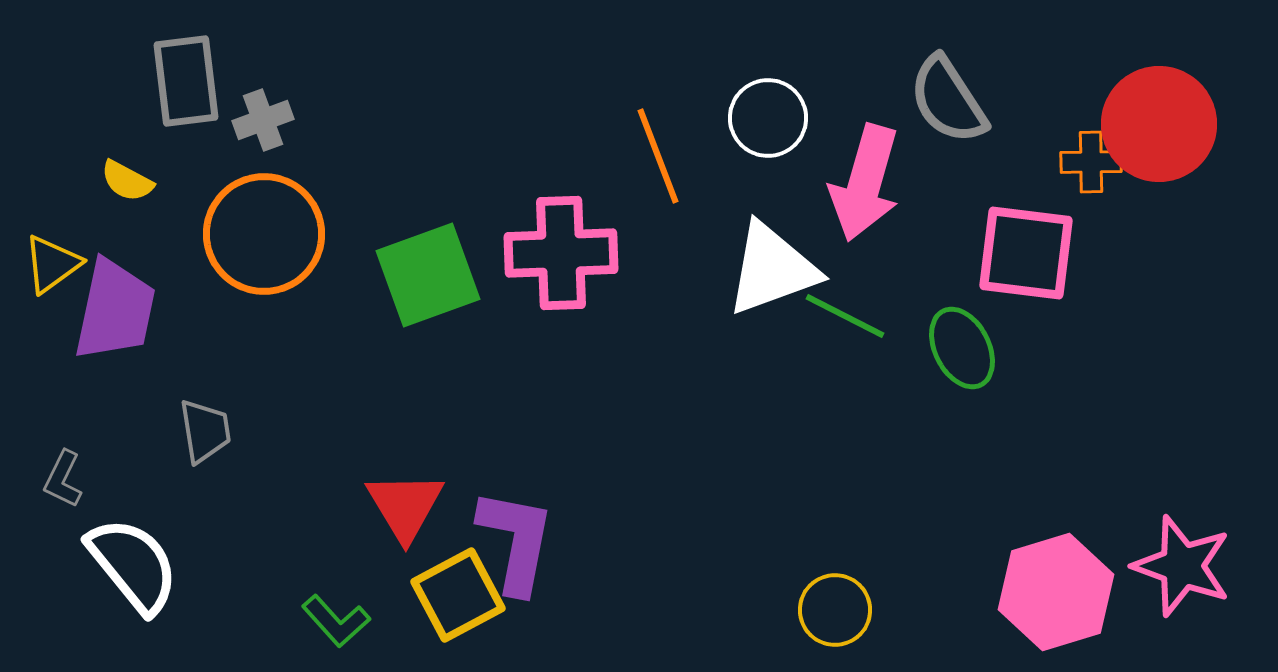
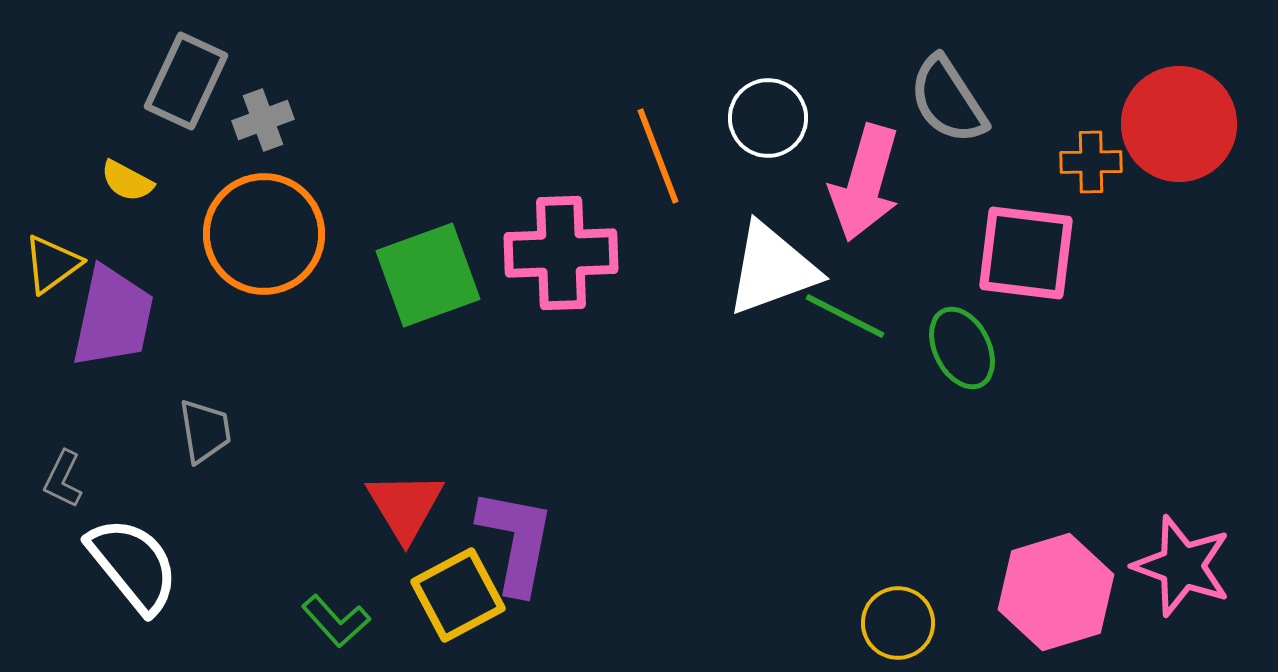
gray rectangle: rotated 32 degrees clockwise
red circle: moved 20 px right
purple trapezoid: moved 2 px left, 7 px down
yellow circle: moved 63 px right, 13 px down
